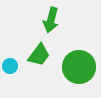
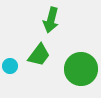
green circle: moved 2 px right, 2 px down
